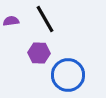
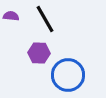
purple semicircle: moved 5 px up; rotated 14 degrees clockwise
